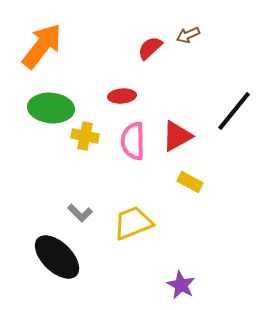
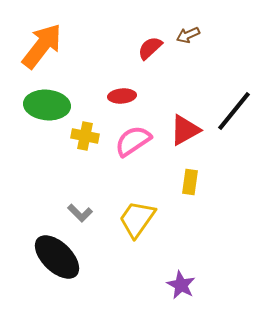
green ellipse: moved 4 px left, 3 px up
red triangle: moved 8 px right, 6 px up
pink semicircle: rotated 57 degrees clockwise
yellow rectangle: rotated 70 degrees clockwise
yellow trapezoid: moved 4 px right, 4 px up; rotated 33 degrees counterclockwise
